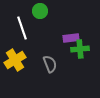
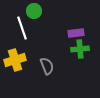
green circle: moved 6 px left
purple rectangle: moved 5 px right, 5 px up
yellow cross: rotated 15 degrees clockwise
gray semicircle: moved 3 px left, 2 px down
